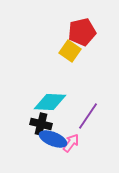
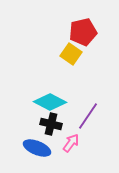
red pentagon: moved 1 px right
yellow square: moved 1 px right, 3 px down
cyan diamond: rotated 24 degrees clockwise
black cross: moved 10 px right
blue ellipse: moved 16 px left, 9 px down
